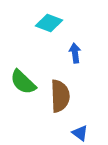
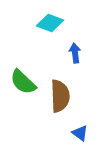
cyan diamond: moved 1 px right
